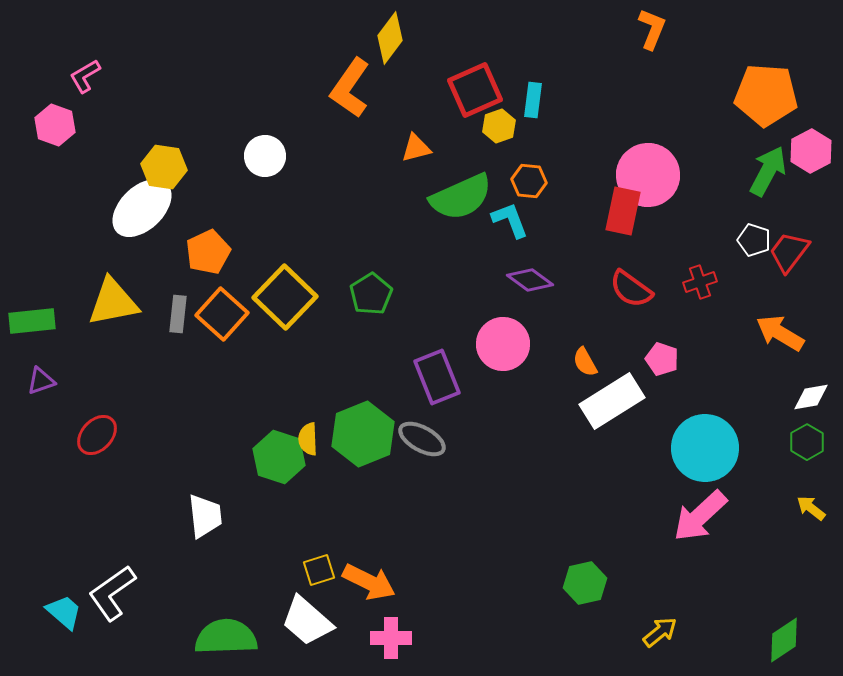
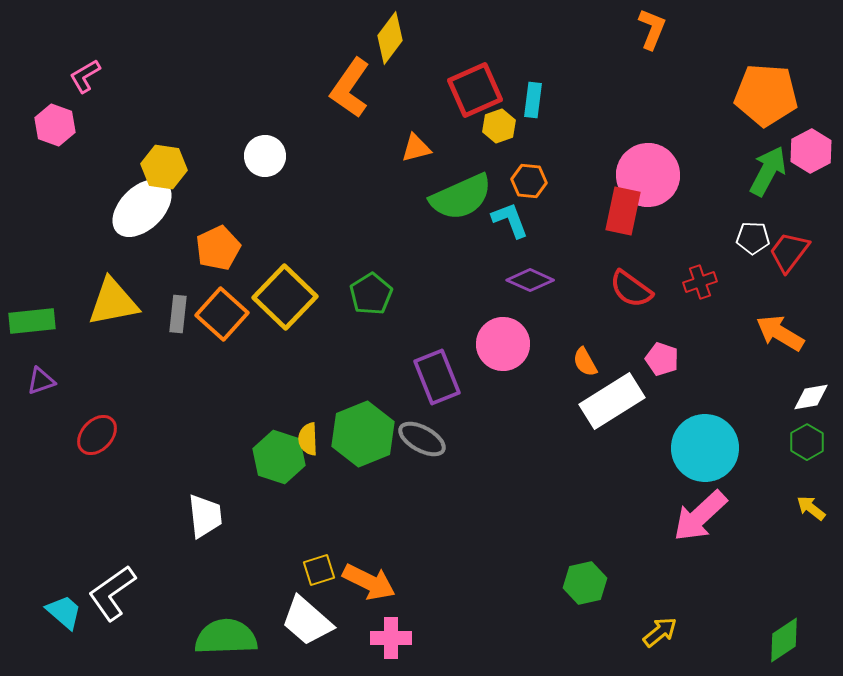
white pentagon at (754, 240): moved 1 px left, 2 px up; rotated 16 degrees counterclockwise
orange pentagon at (208, 252): moved 10 px right, 4 px up
purple diamond at (530, 280): rotated 12 degrees counterclockwise
